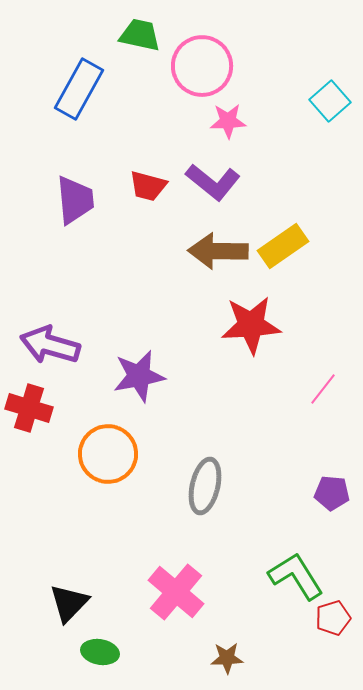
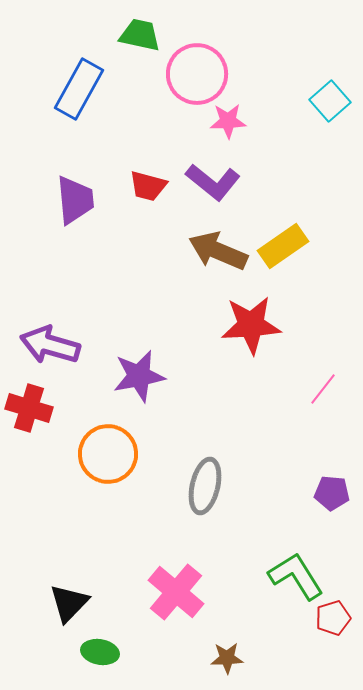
pink circle: moved 5 px left, 8 px down
brown arrow: rotated 22 degrees clockwise
